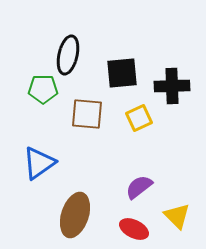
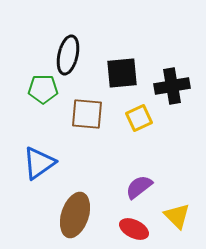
black cross: rotated 8 degrees counterclockwise
